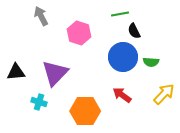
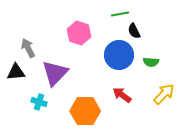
gray arrow: moved 13 px left, 32 px down
blue circle: moved 4 px left, 2 px up
